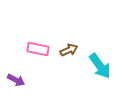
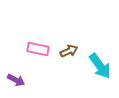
brown arrow: moved 1 px down
